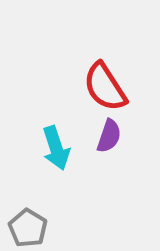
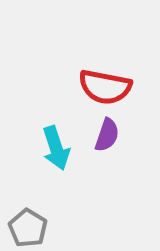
red semicircle: rotated 46 degrees counterclockwise
purple semicircle: moved 2 px left, 1 px up
